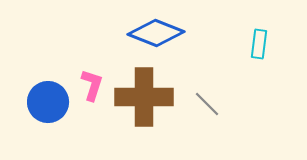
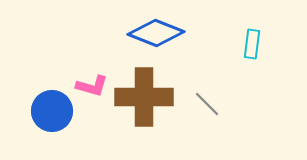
cyan rectangle: moved 7 px left
pink L-shape: moved 1 px down; rotated 88 degrees clockwise
blue circle: moved 4 px right, 9 px down
